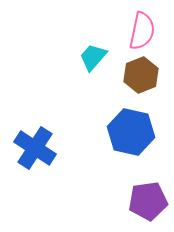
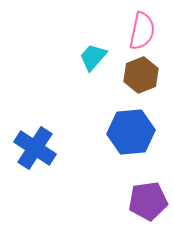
blue hexagon: rotated 18 degrees counterclockwise
